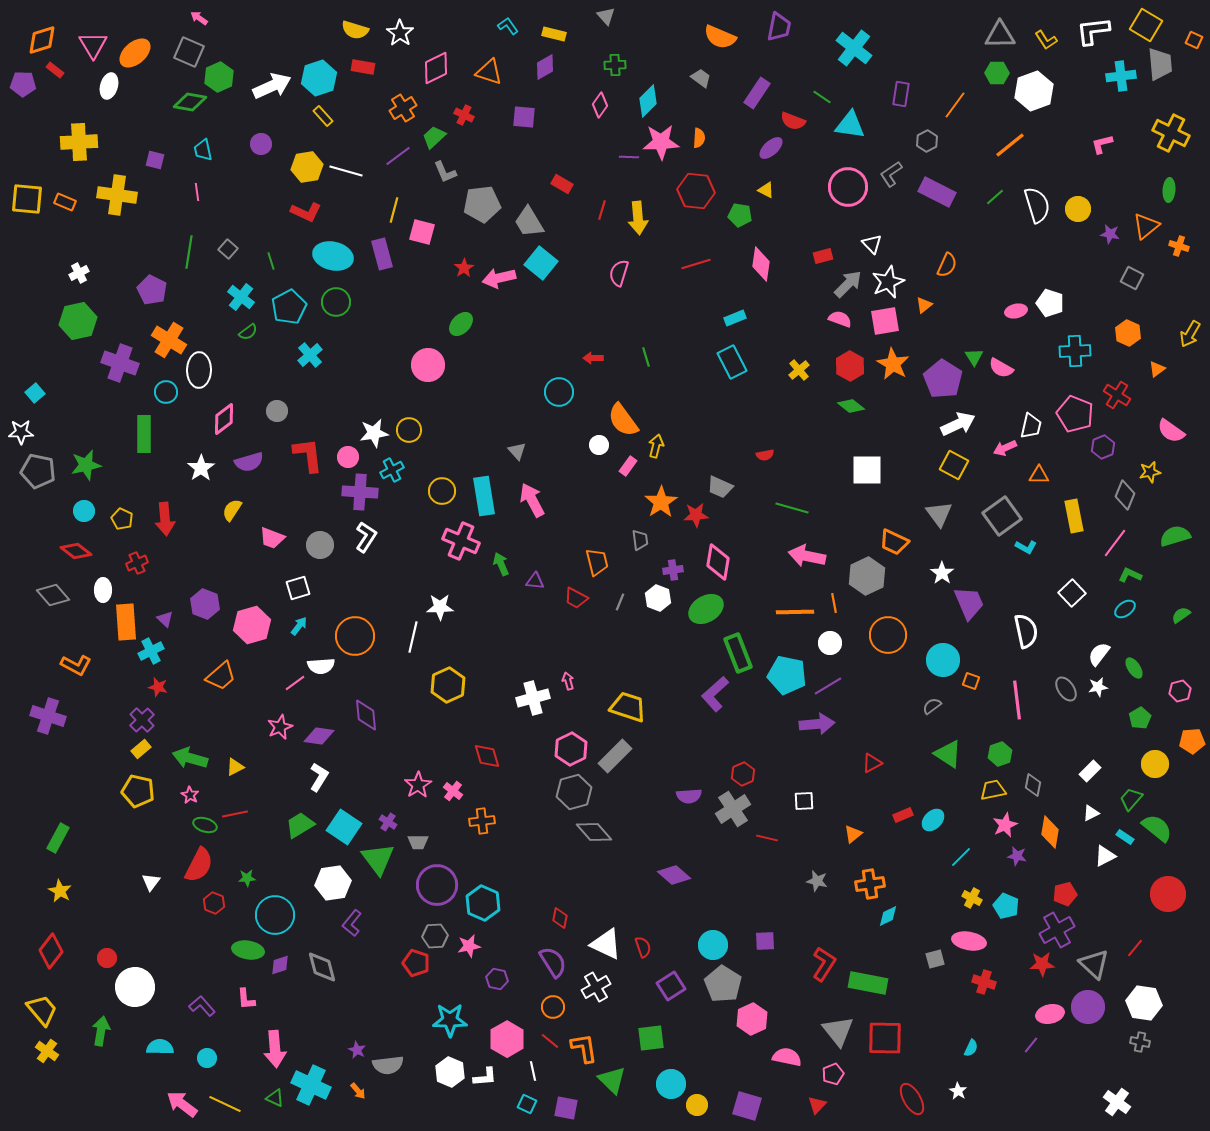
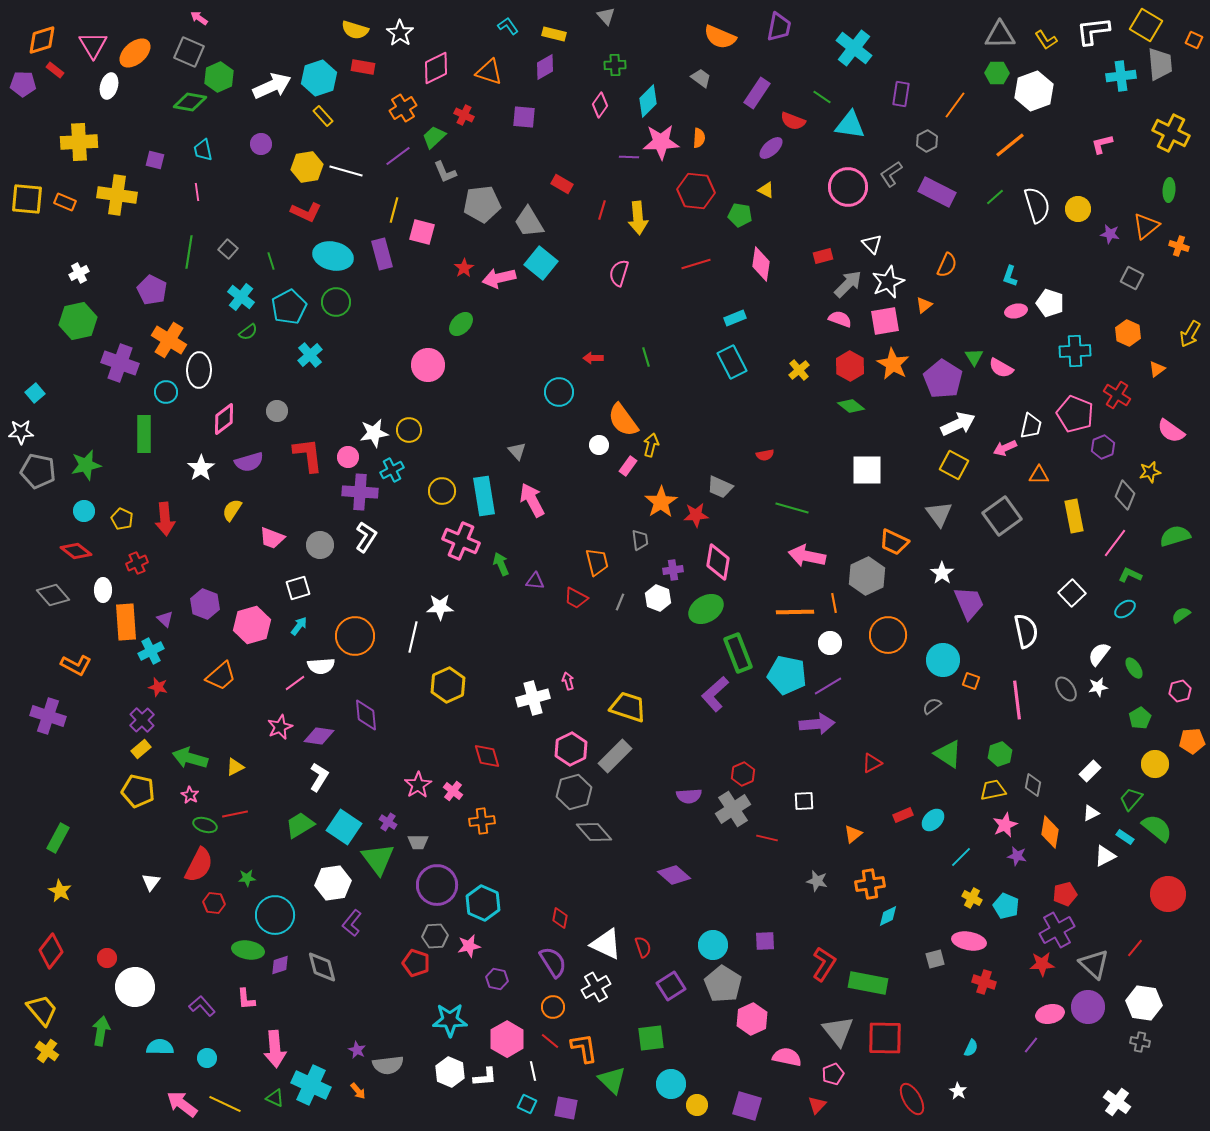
yellow arrow at (656, 446): moved 5 px left, 1 px up
cyan L-shape at (1026, 547): moved 16 px left, 271 px up; rotated 80 degrees clockwise
red hexagon at (214, 903): rotated 15 degrees counterclockwise
